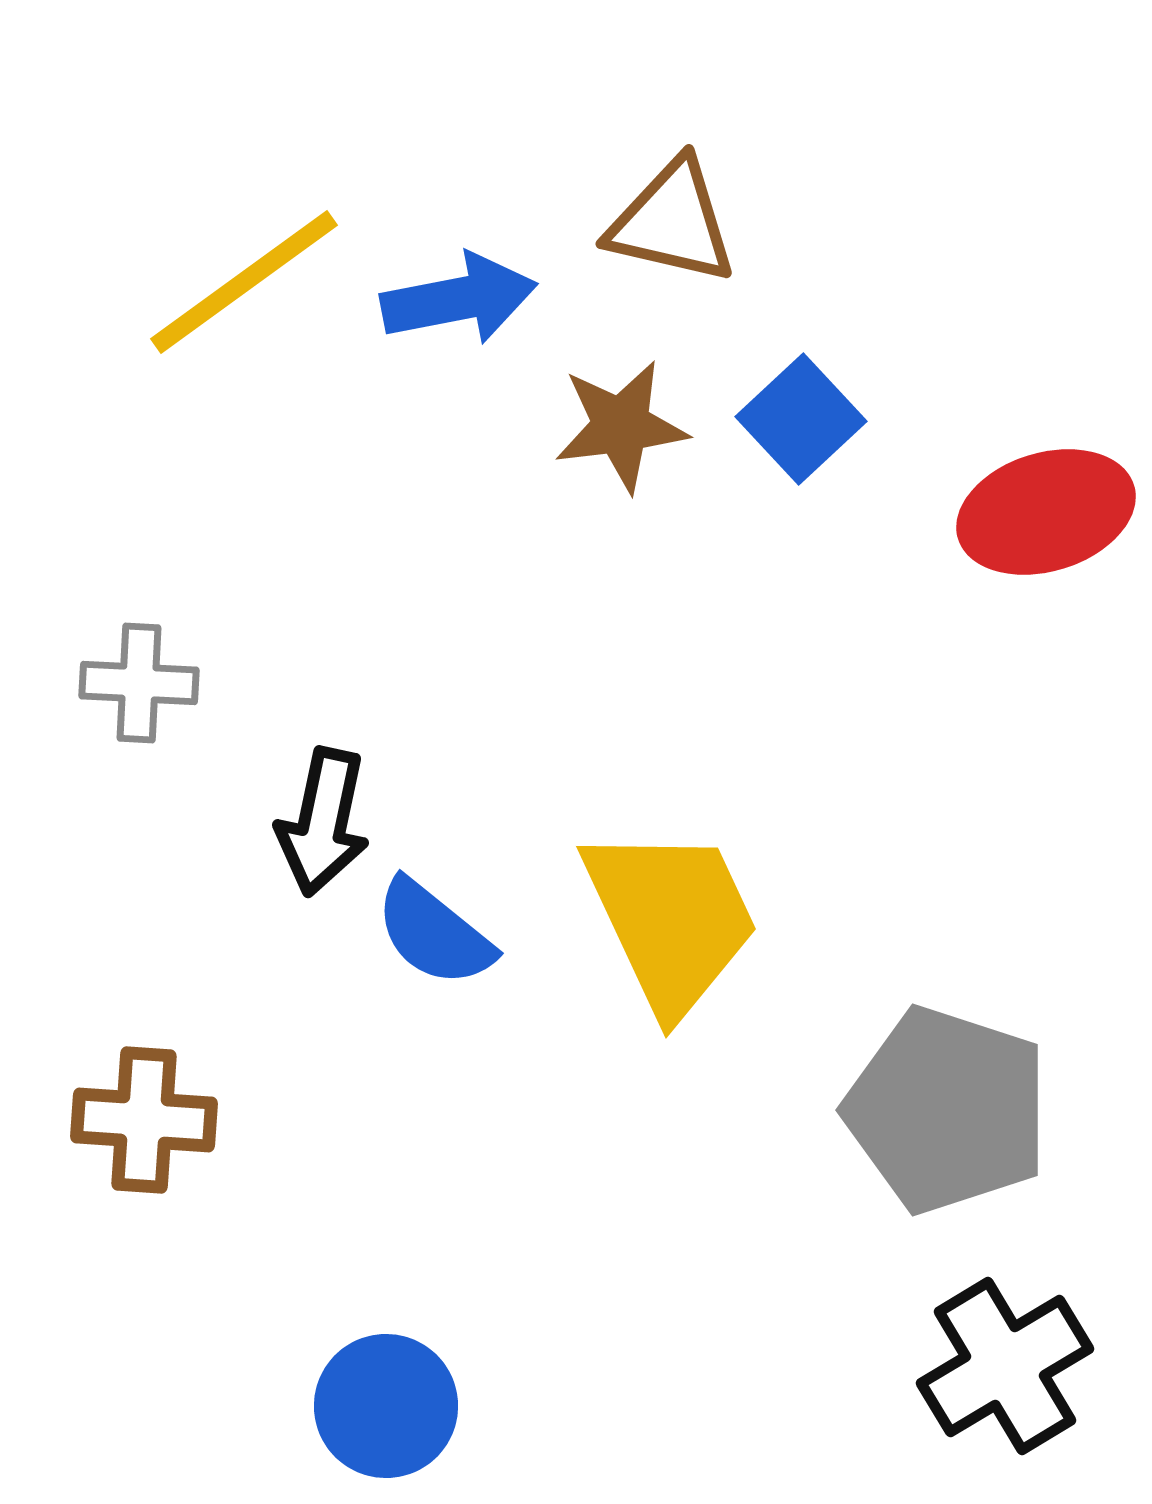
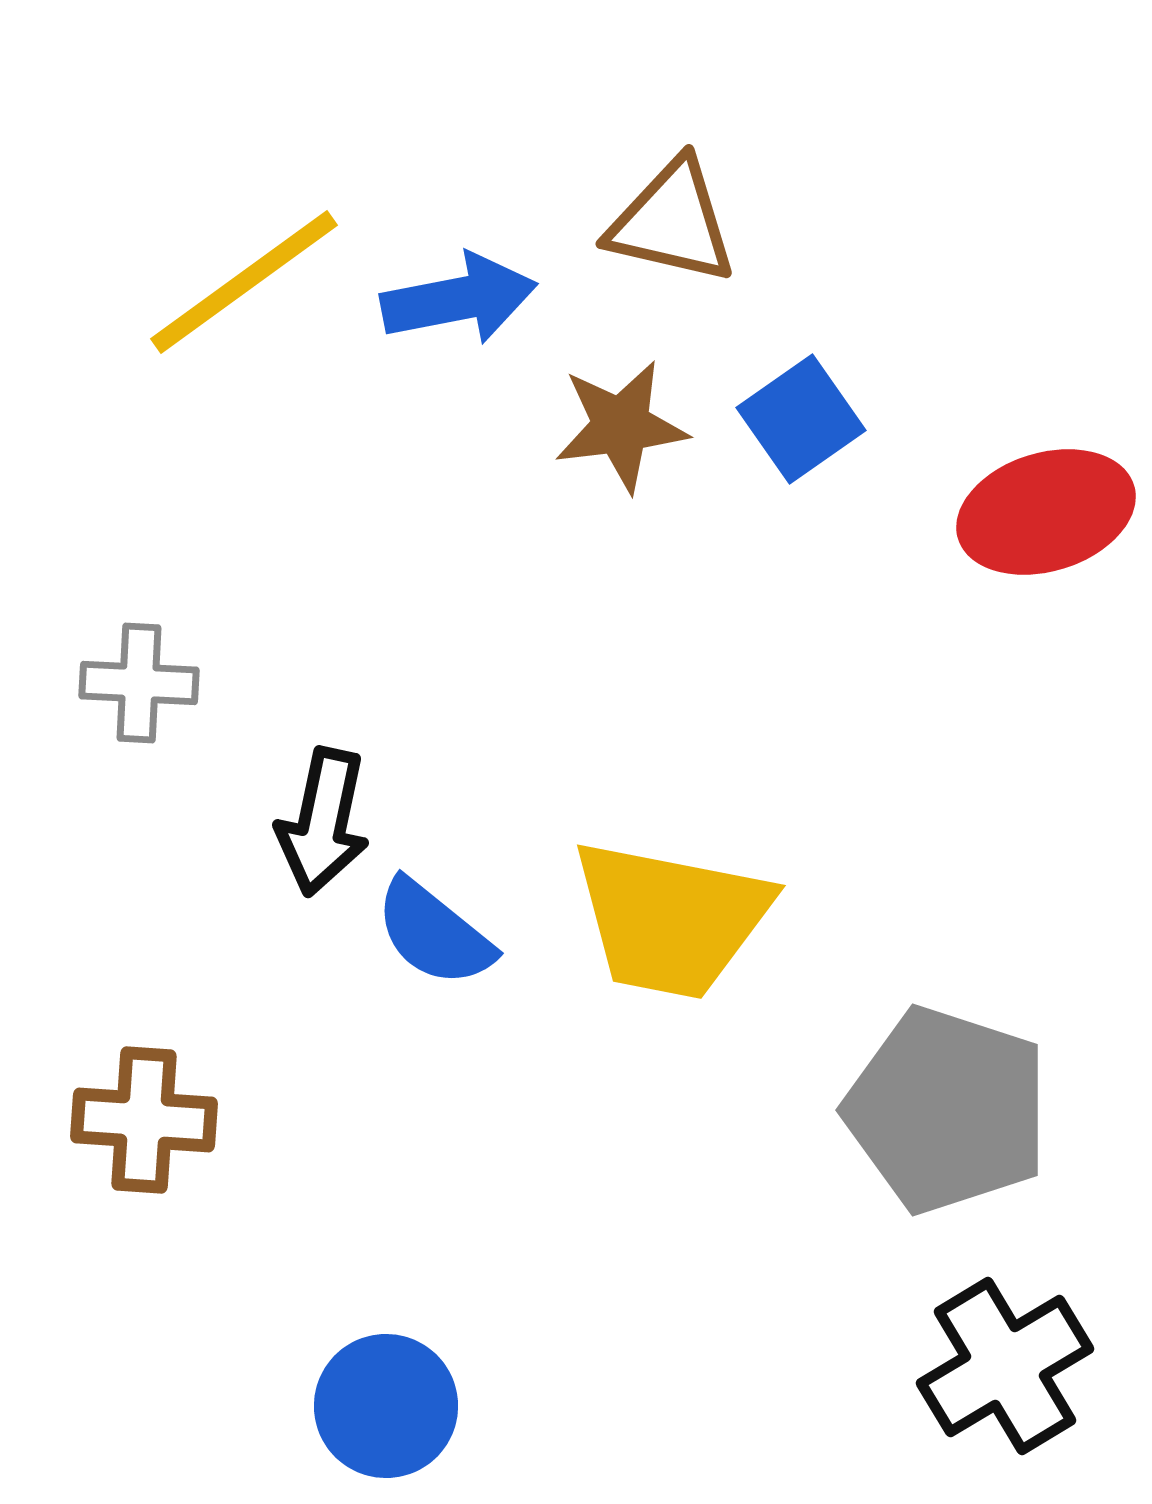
blue square: rotated 8 degrees clockwise
yellow trapezoid: rotated 126 degrees clockwise
